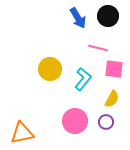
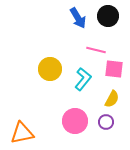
pink line: moved 2 px left, 2 px down
